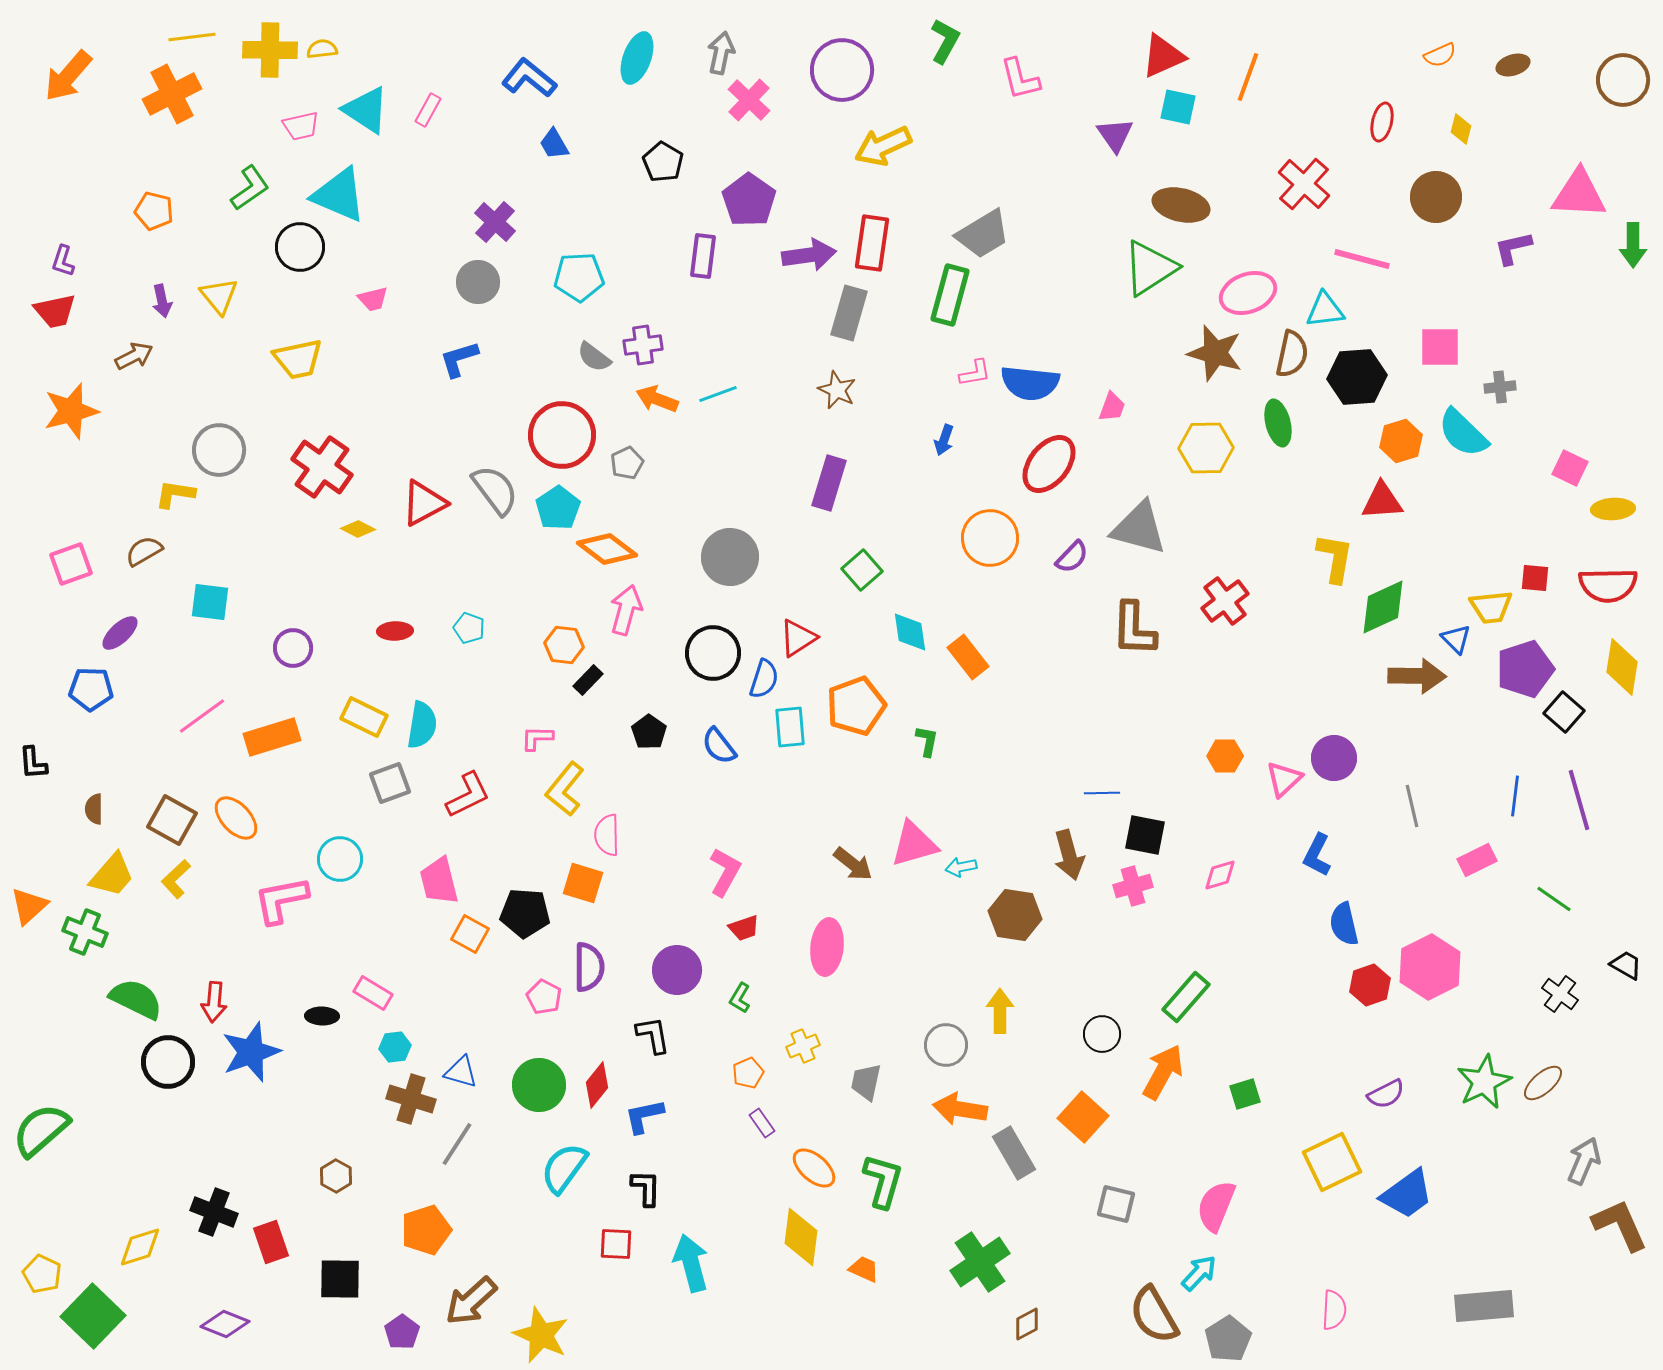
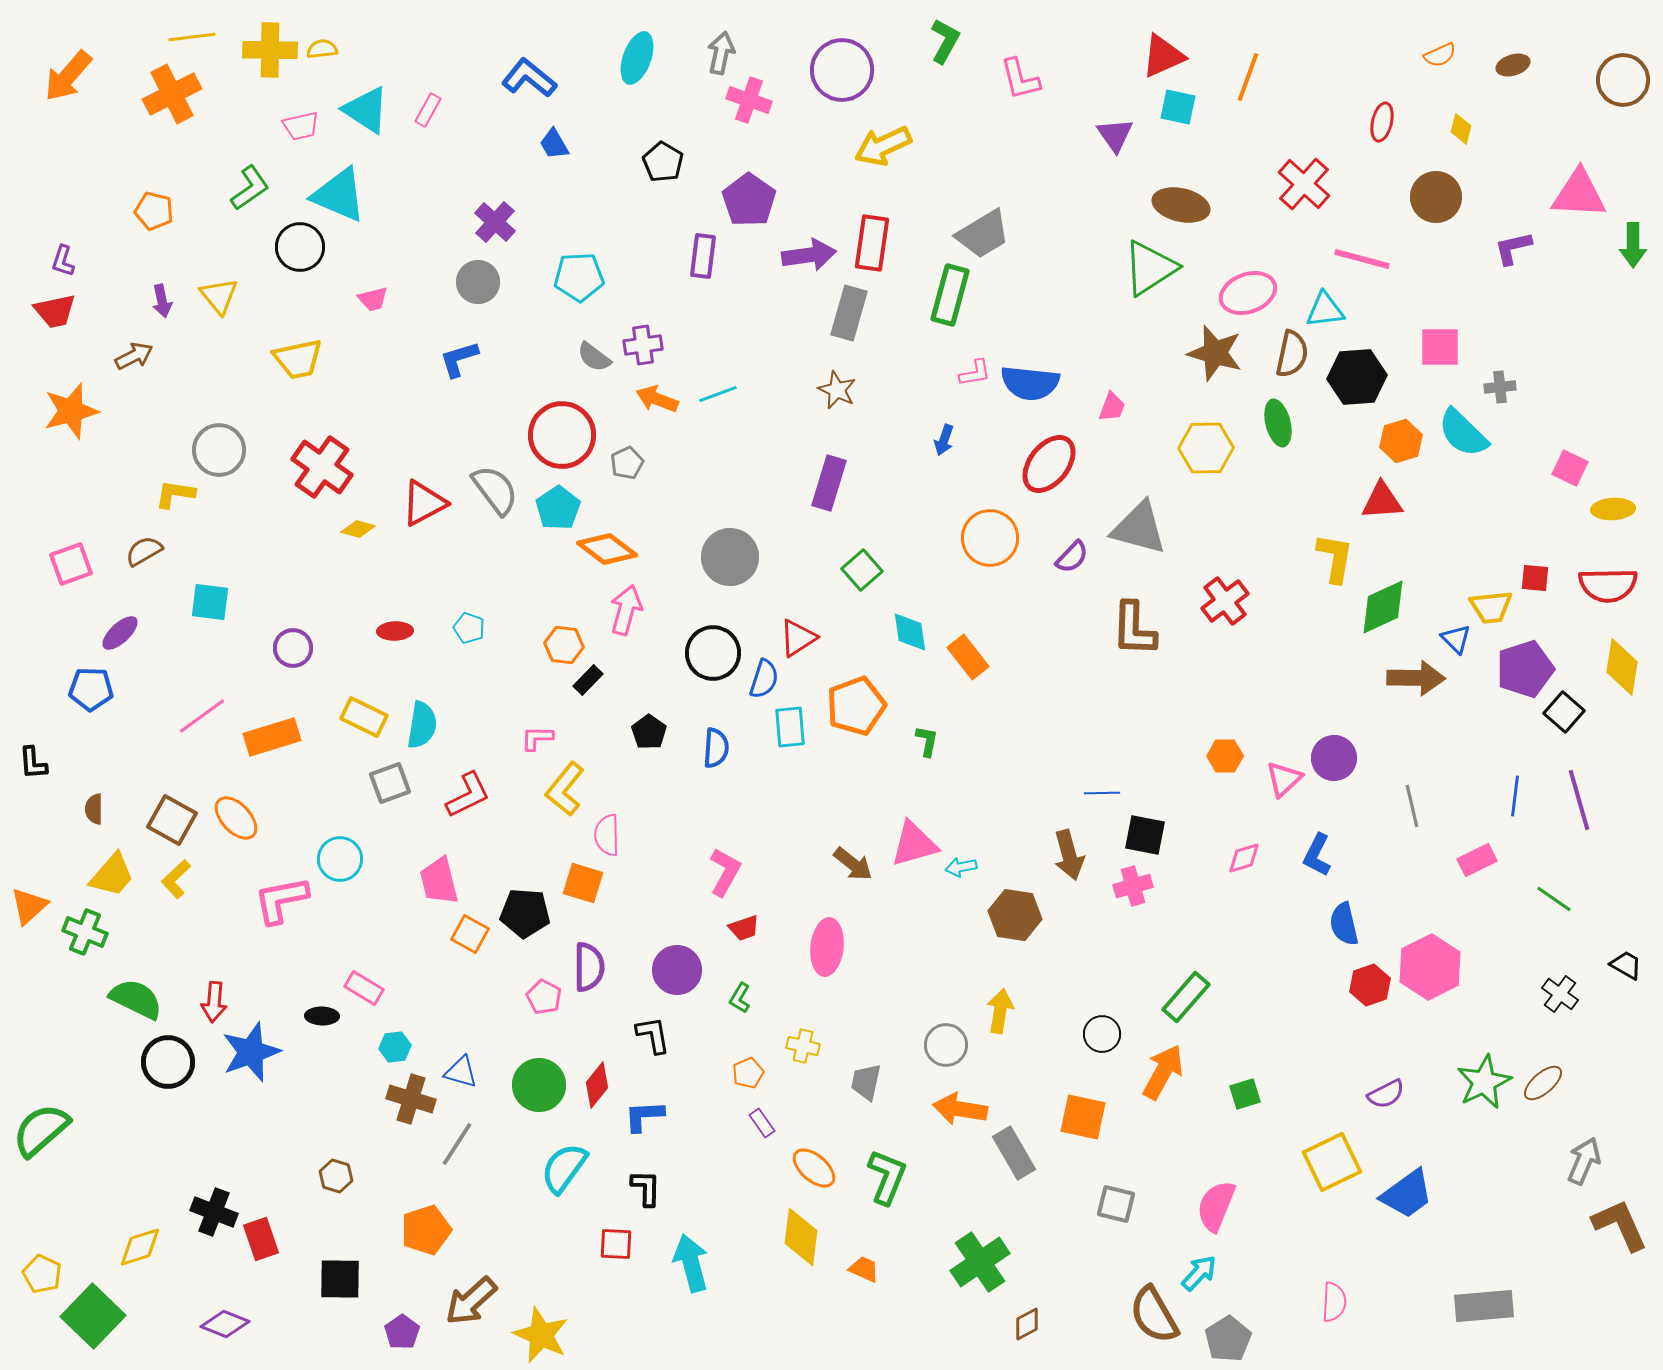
pink cross at (749, 100): rotated 24 degrees counterclockwise
yellow diamond at (358, 529): rotated 12 degrees counterclockwise
brown arrow at (1417, 676): moved 1 px left, 2 px down
blue semicircle at (719, 746): moved 3 px left, 2 px down; rotated 138 degrees counterclockwise
pink diamond at (1220, 875): moved 24 px right, 17 px up
pink rectangle at (373, 993): moved 9 px left, 5 px up
yellow arrow at (1000, 1011): rotated 9 degrees clockwise
yellow cross at (803, 1046): rotated 36 degrees clockwise
blue L-shape at (644, 1116): rotated 9 degrees clockwise
orange square at (1083, 1117): rotated 30 degrees counterclockwise
brown hexagon at (336, 1176): rotated 12 degrees counterclockwise
green L-shape at (883, 1181): moved 4 px right, 4 px up; rotated 6 degrees clockwise
red rectangle at (271, 1242): moved 10 px left, 3 px up
pink semicircle at (1334, 1310): moved 8 px up
